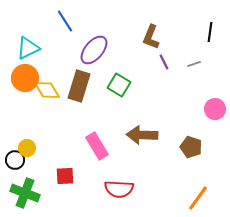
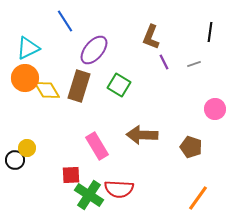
red square: moved 6 px right, 1 px up
green cross: moved 64 px right, 2 px down; rotated 12 degrees clockwise
